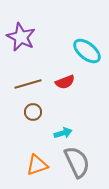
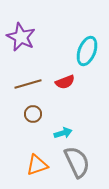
cyan ellipse: rotated 72 degrees clockwise
brown circle: moved 2 px down
